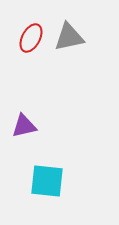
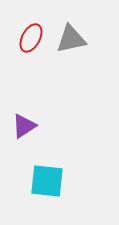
gray triangle: moved 2 px right, 2 px down
purple triangle: rotated 20 degrees counterclockwise
